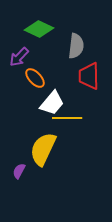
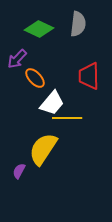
gray semicircle: moved 2 px right, 22 px up
purple arrow: moved 2 px left, 2 px down
yellow semicircle: rotated 8 degrees clockwise
